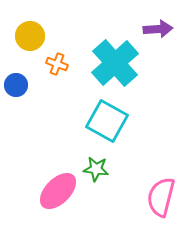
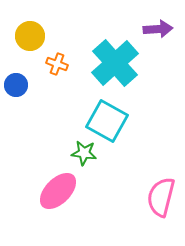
green star: moved 12 px left, 16 px up
